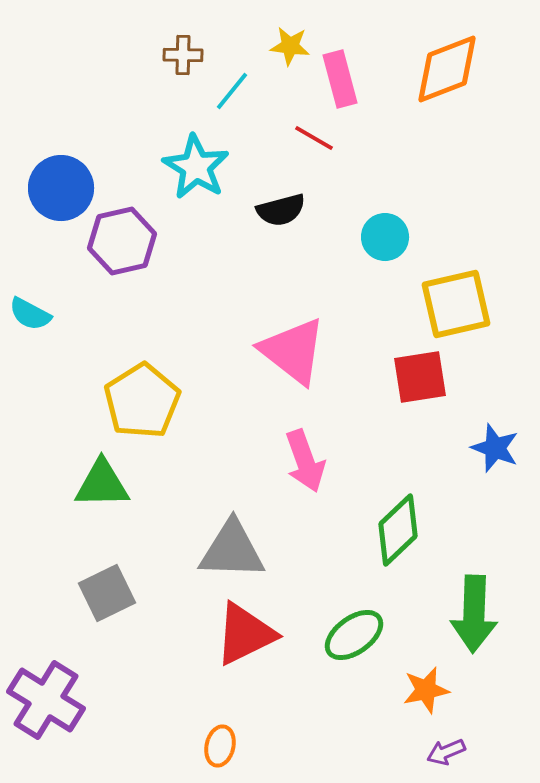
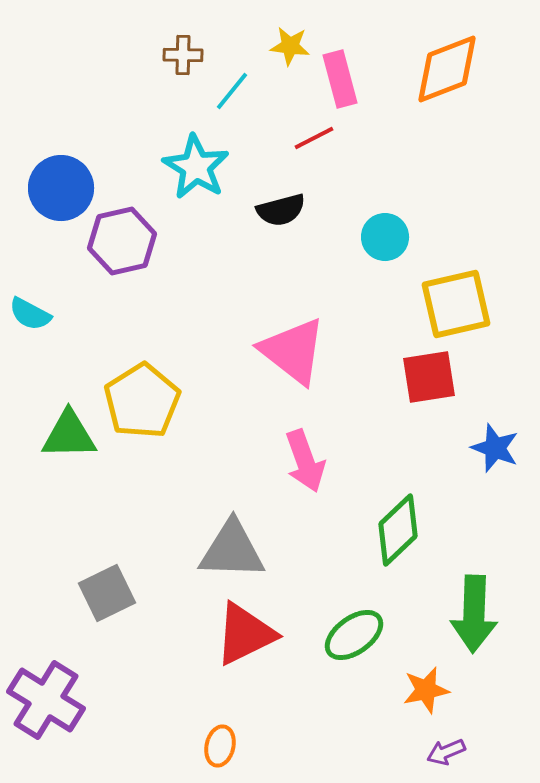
red line: rotated 57 degrees counterclockwise
red square: moved 9 px right
green triangle: moved 33 px left, 49 px up
